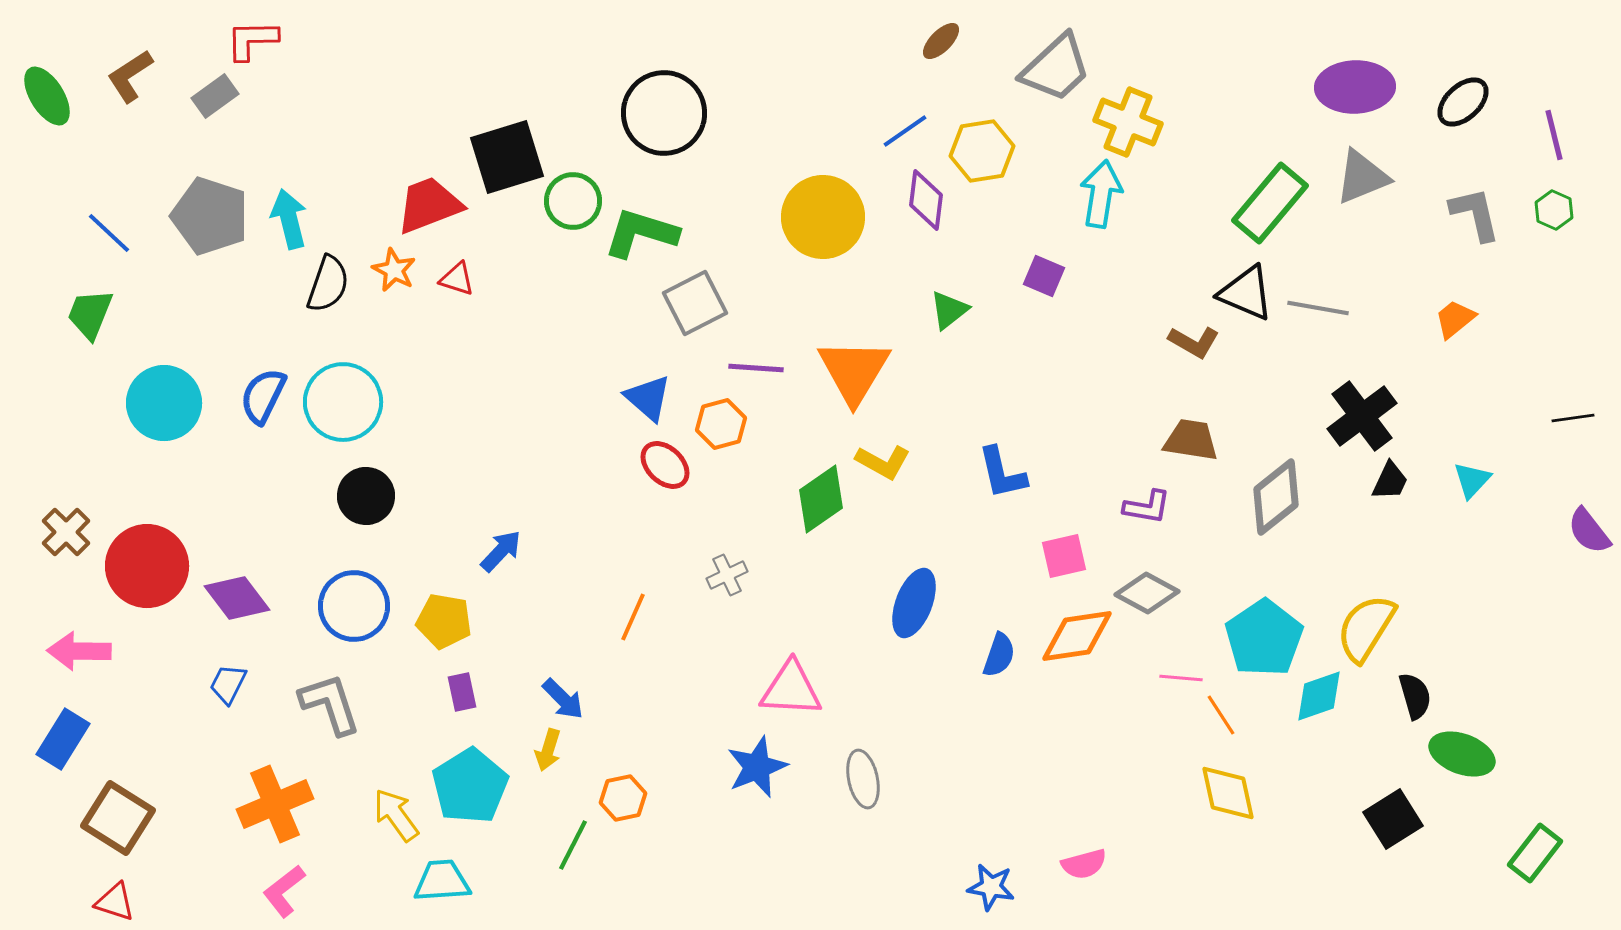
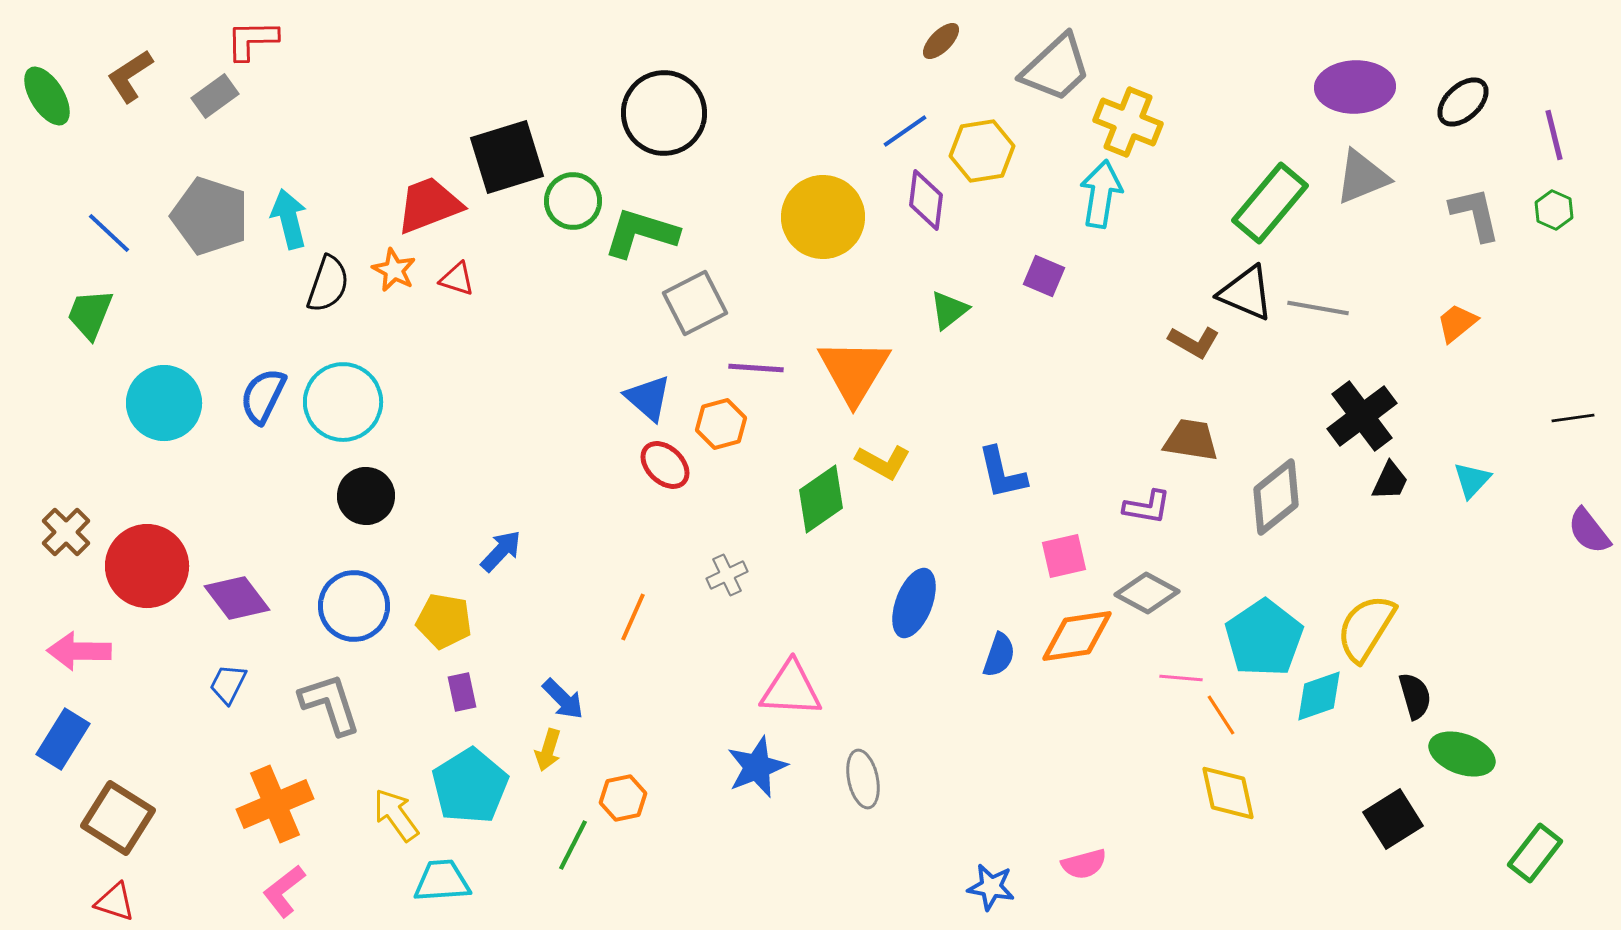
orange trapezoid at (1455, 319): moved 2 px right, 4 px down
